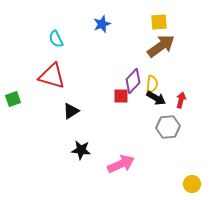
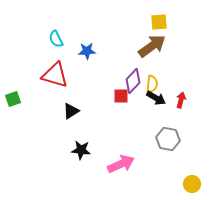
blue star: moved 15 px left, 27 px down; rotated 18 degrees clockwise
brown arrow: moved 9 px left
red triangle: moved 3 px right, 1 px up
gray hexagon: moved 12 px down; rotated 15 degrees clockwise
